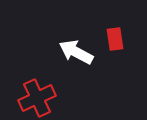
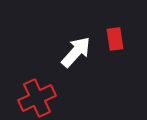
white arrow: rotated 104 degrees clockwise
